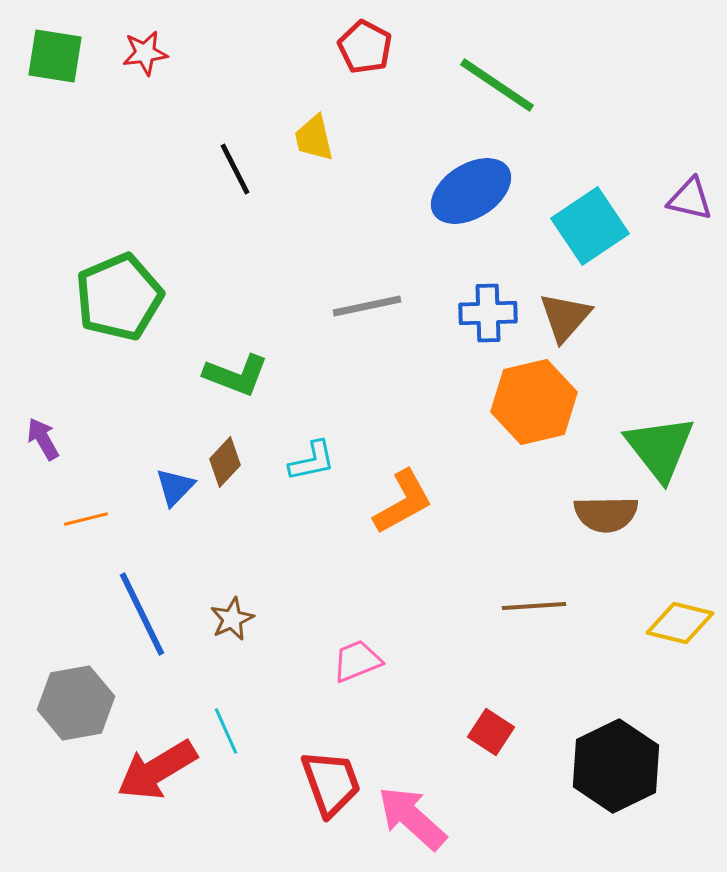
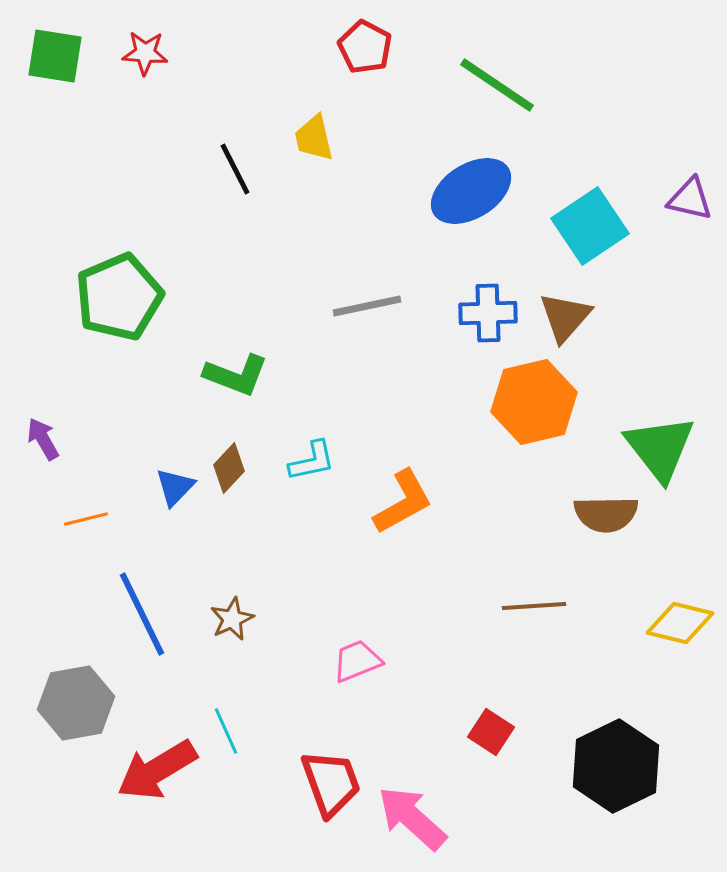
red star: rotated 12 degrees clockwise
brown diamond: moved 4 px right, 6 px down
